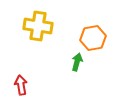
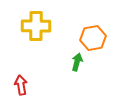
yellow cross: moved 2 px left; rotated 8 degrees counterclockwise
